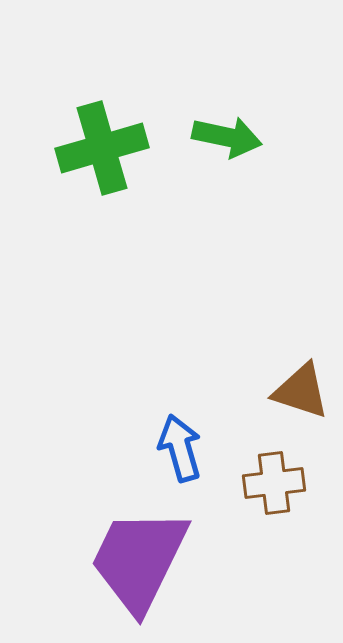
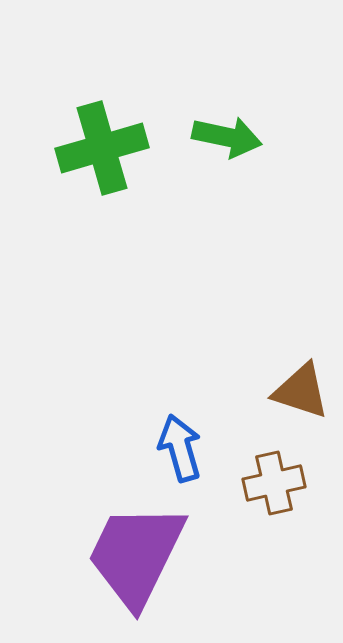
brown cross: rotated 6 degrees counterclockwise
purple trapezoid: moved 3 px left, 5 px up
